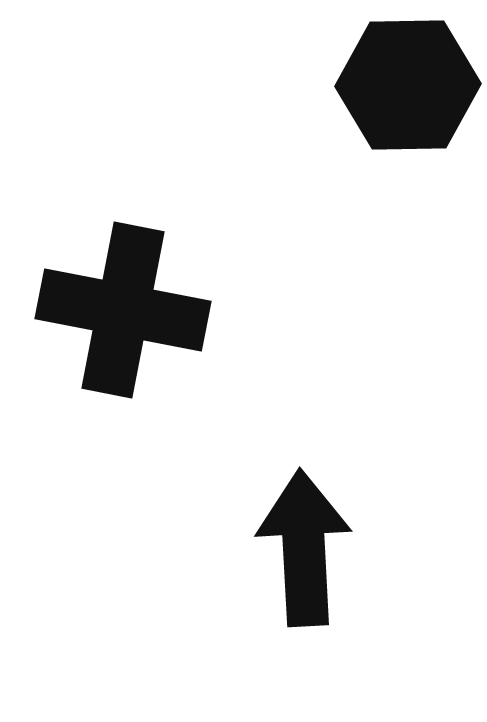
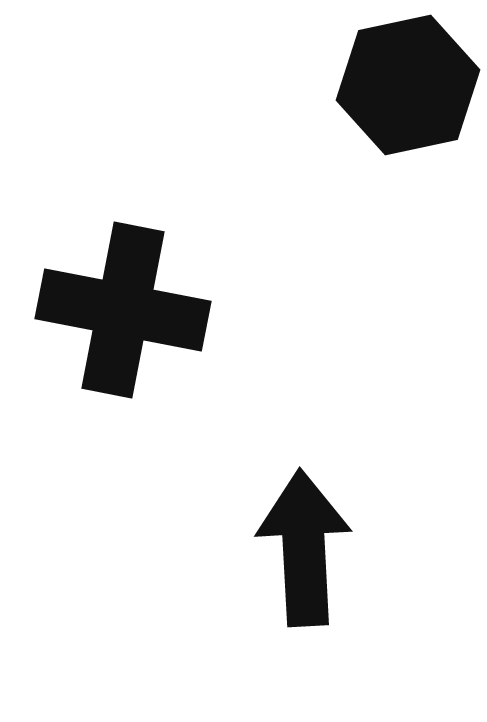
black hexagon: rotated 11 degrees counterclockwise
